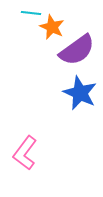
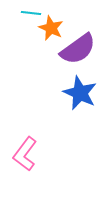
orange star: moved 1 px left, 1 px down
purple semicircle: moved 1 px right, 1 px up
pink L-shape: moved 1 px down
